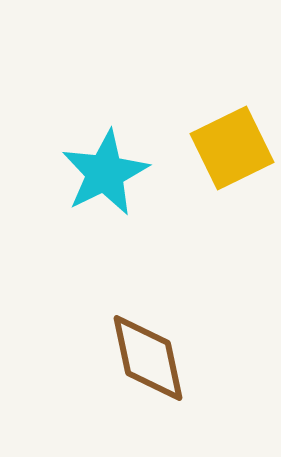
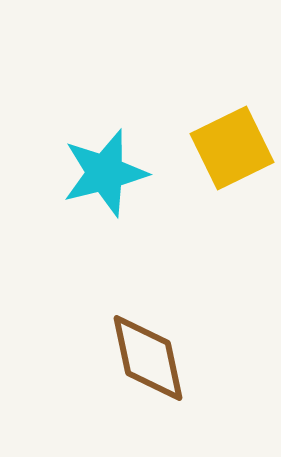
cyan star: rotated 12 degrees clockwise
